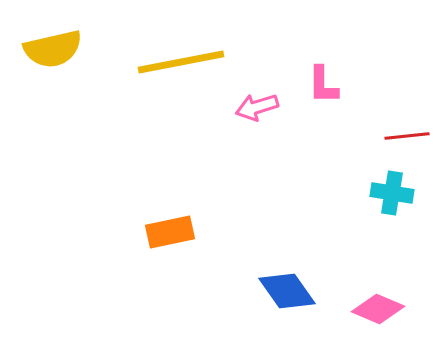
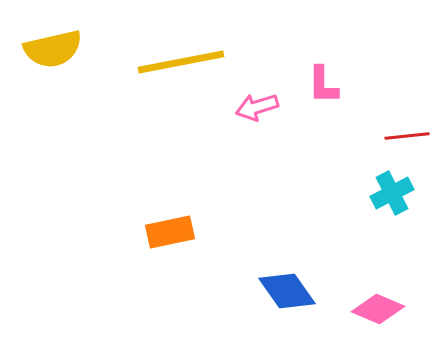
cyan cross: rotated 36 degrees counterclockwise
